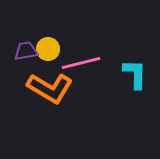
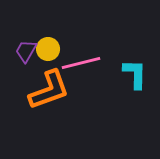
purple trapezoid: rotated 50 degrees counterclockwise
orange L-shape: moved 1 px left, 2 px down; rotated 51 degrees counterclockwise
